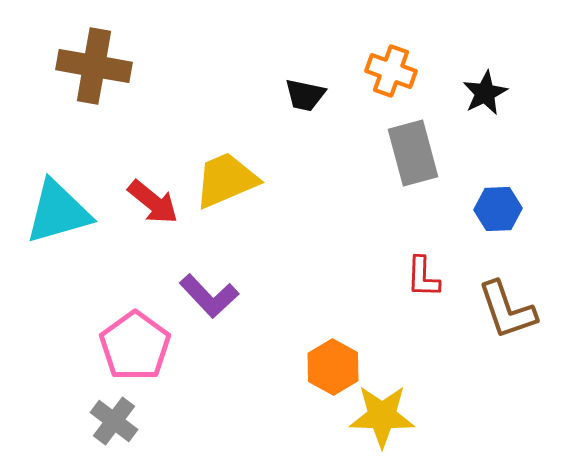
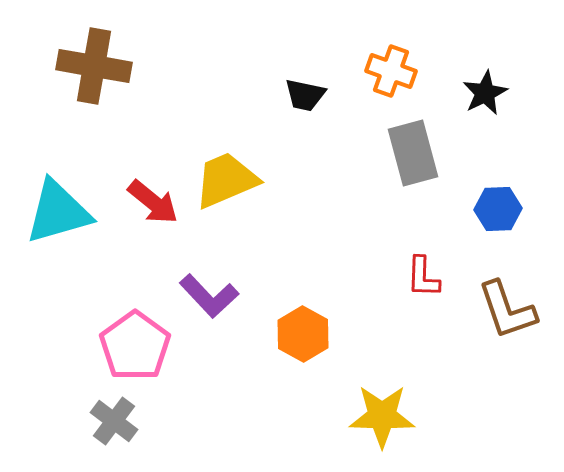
orange hexagon: moved 30 px left, 33 px up
